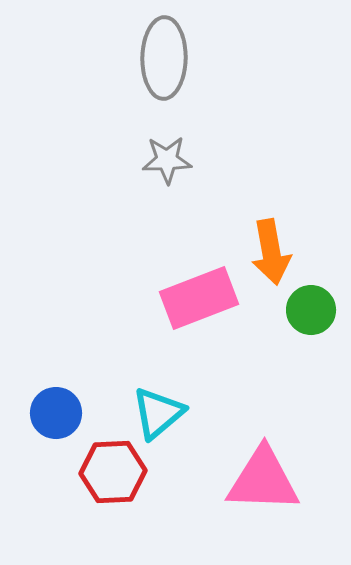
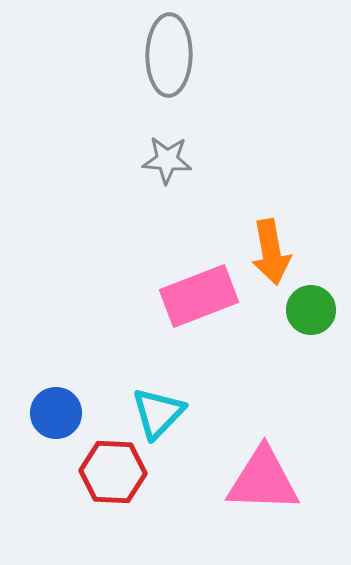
gray ellipse: moved 5 px right, 3 px up
gray star: rotated 6 degrees clockwise
pink rectangle: moved 2 px up
cyan triangle: rotated 6 degrees counterclockwise
red hexagon: rotated 6 degrees clockwise
